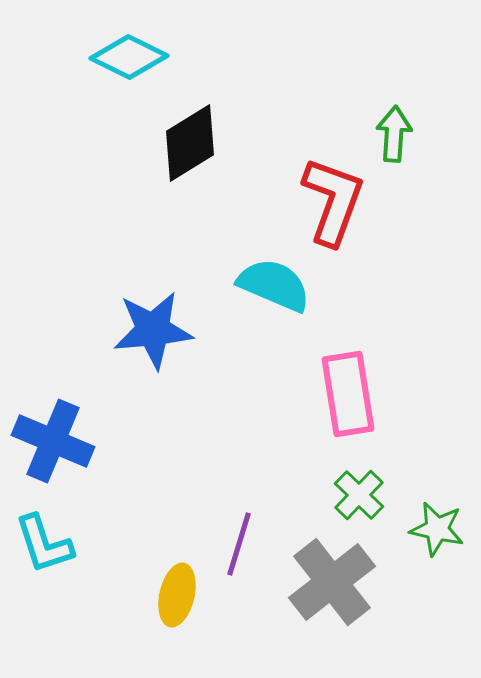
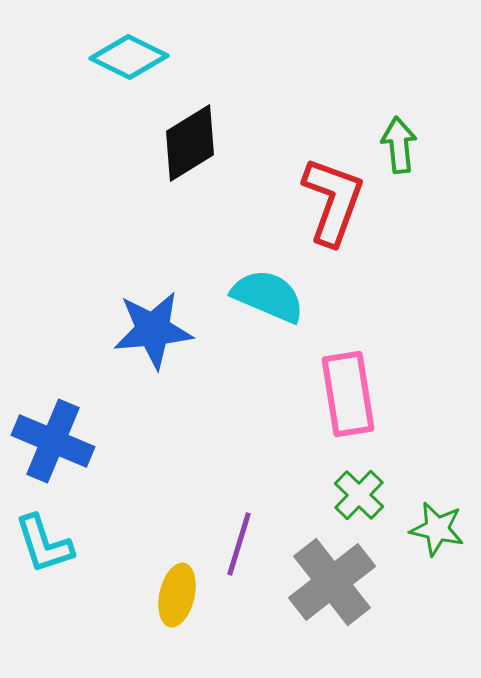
green arrow: moved 5 px right, 11 px down; rotated 10 degrees counterclockwise
cyan semicircle: moved 6 px left, 11 px down
